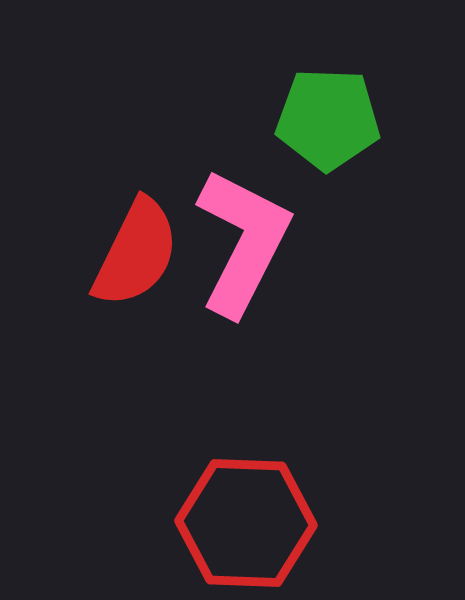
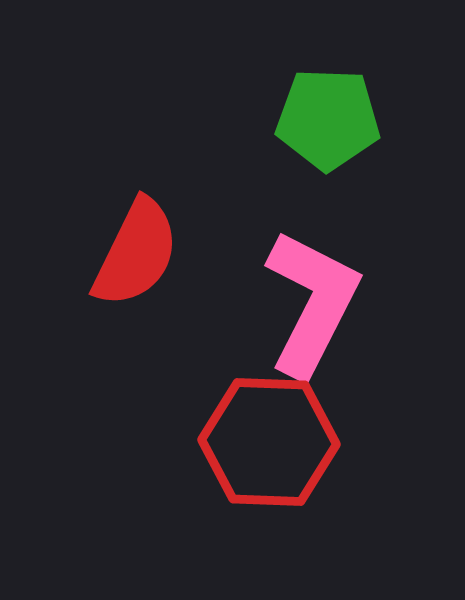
pink L-shape: moved 69 px right, 61 px down
red hexagon: moved 23 px right, 81 px up
